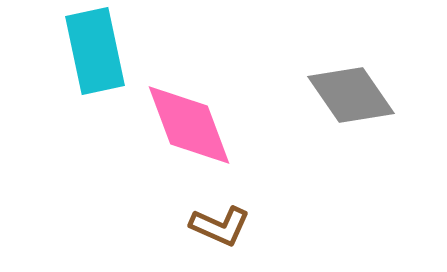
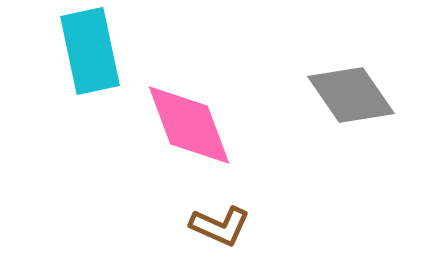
cyan rectangle: moved 5 px left
